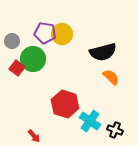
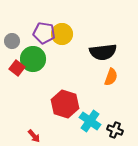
purple pentagon: moved 1 px left
black semicircle: rotated 8 degrees clockwise
orange semicircle: rotated 66 degrees clockwise
